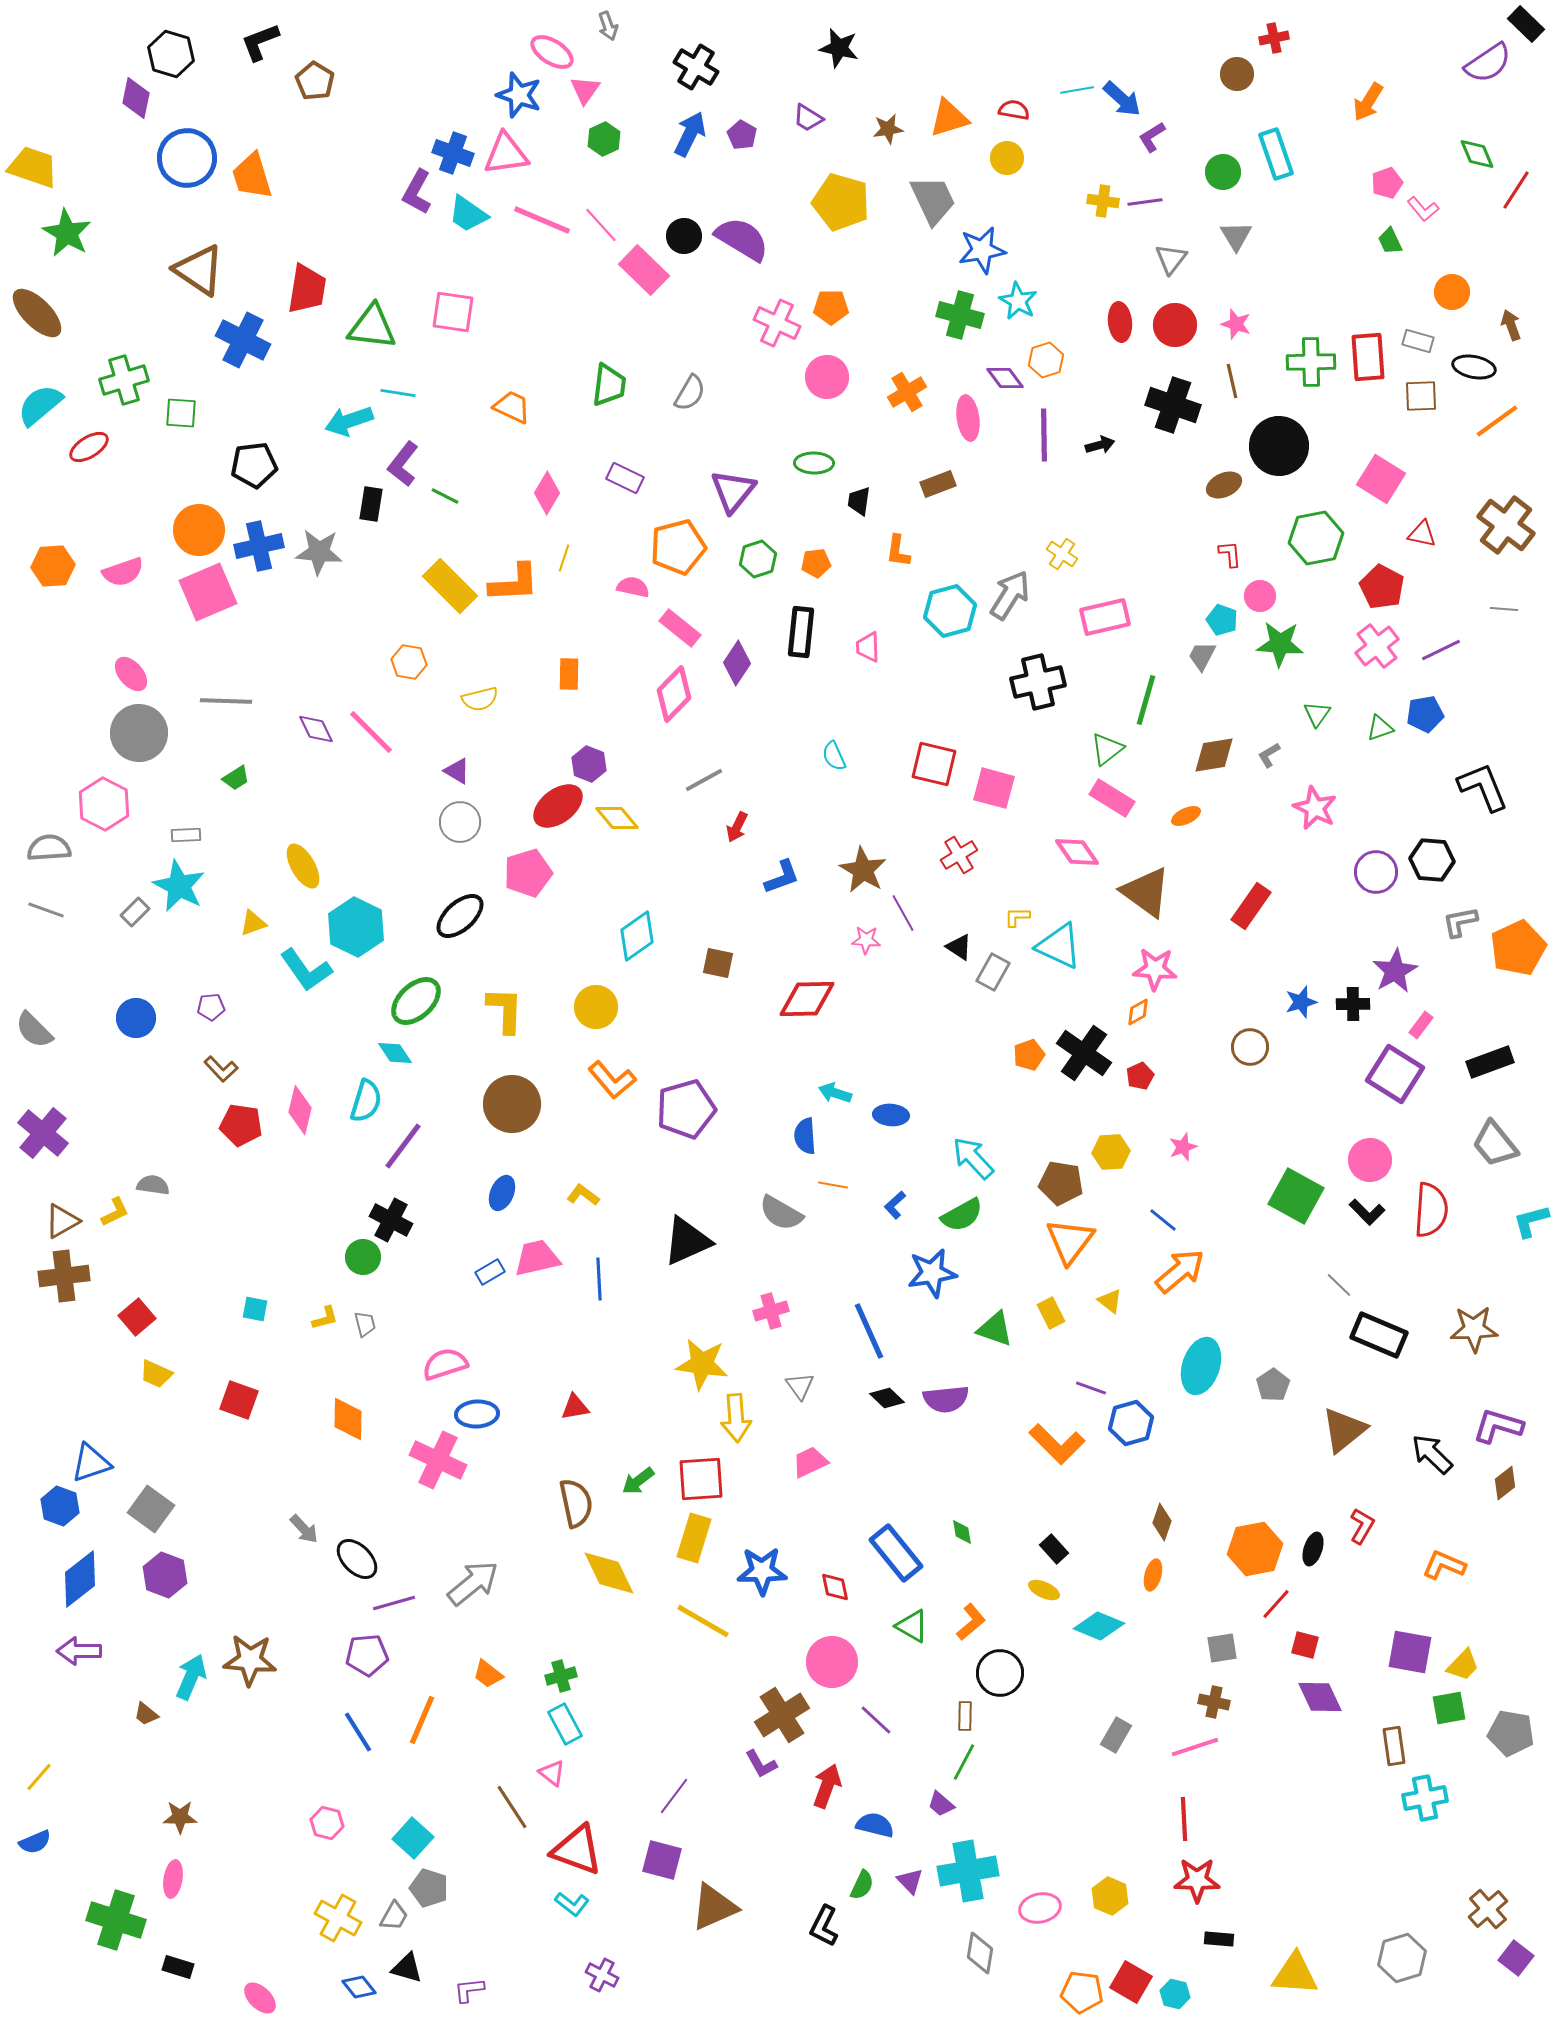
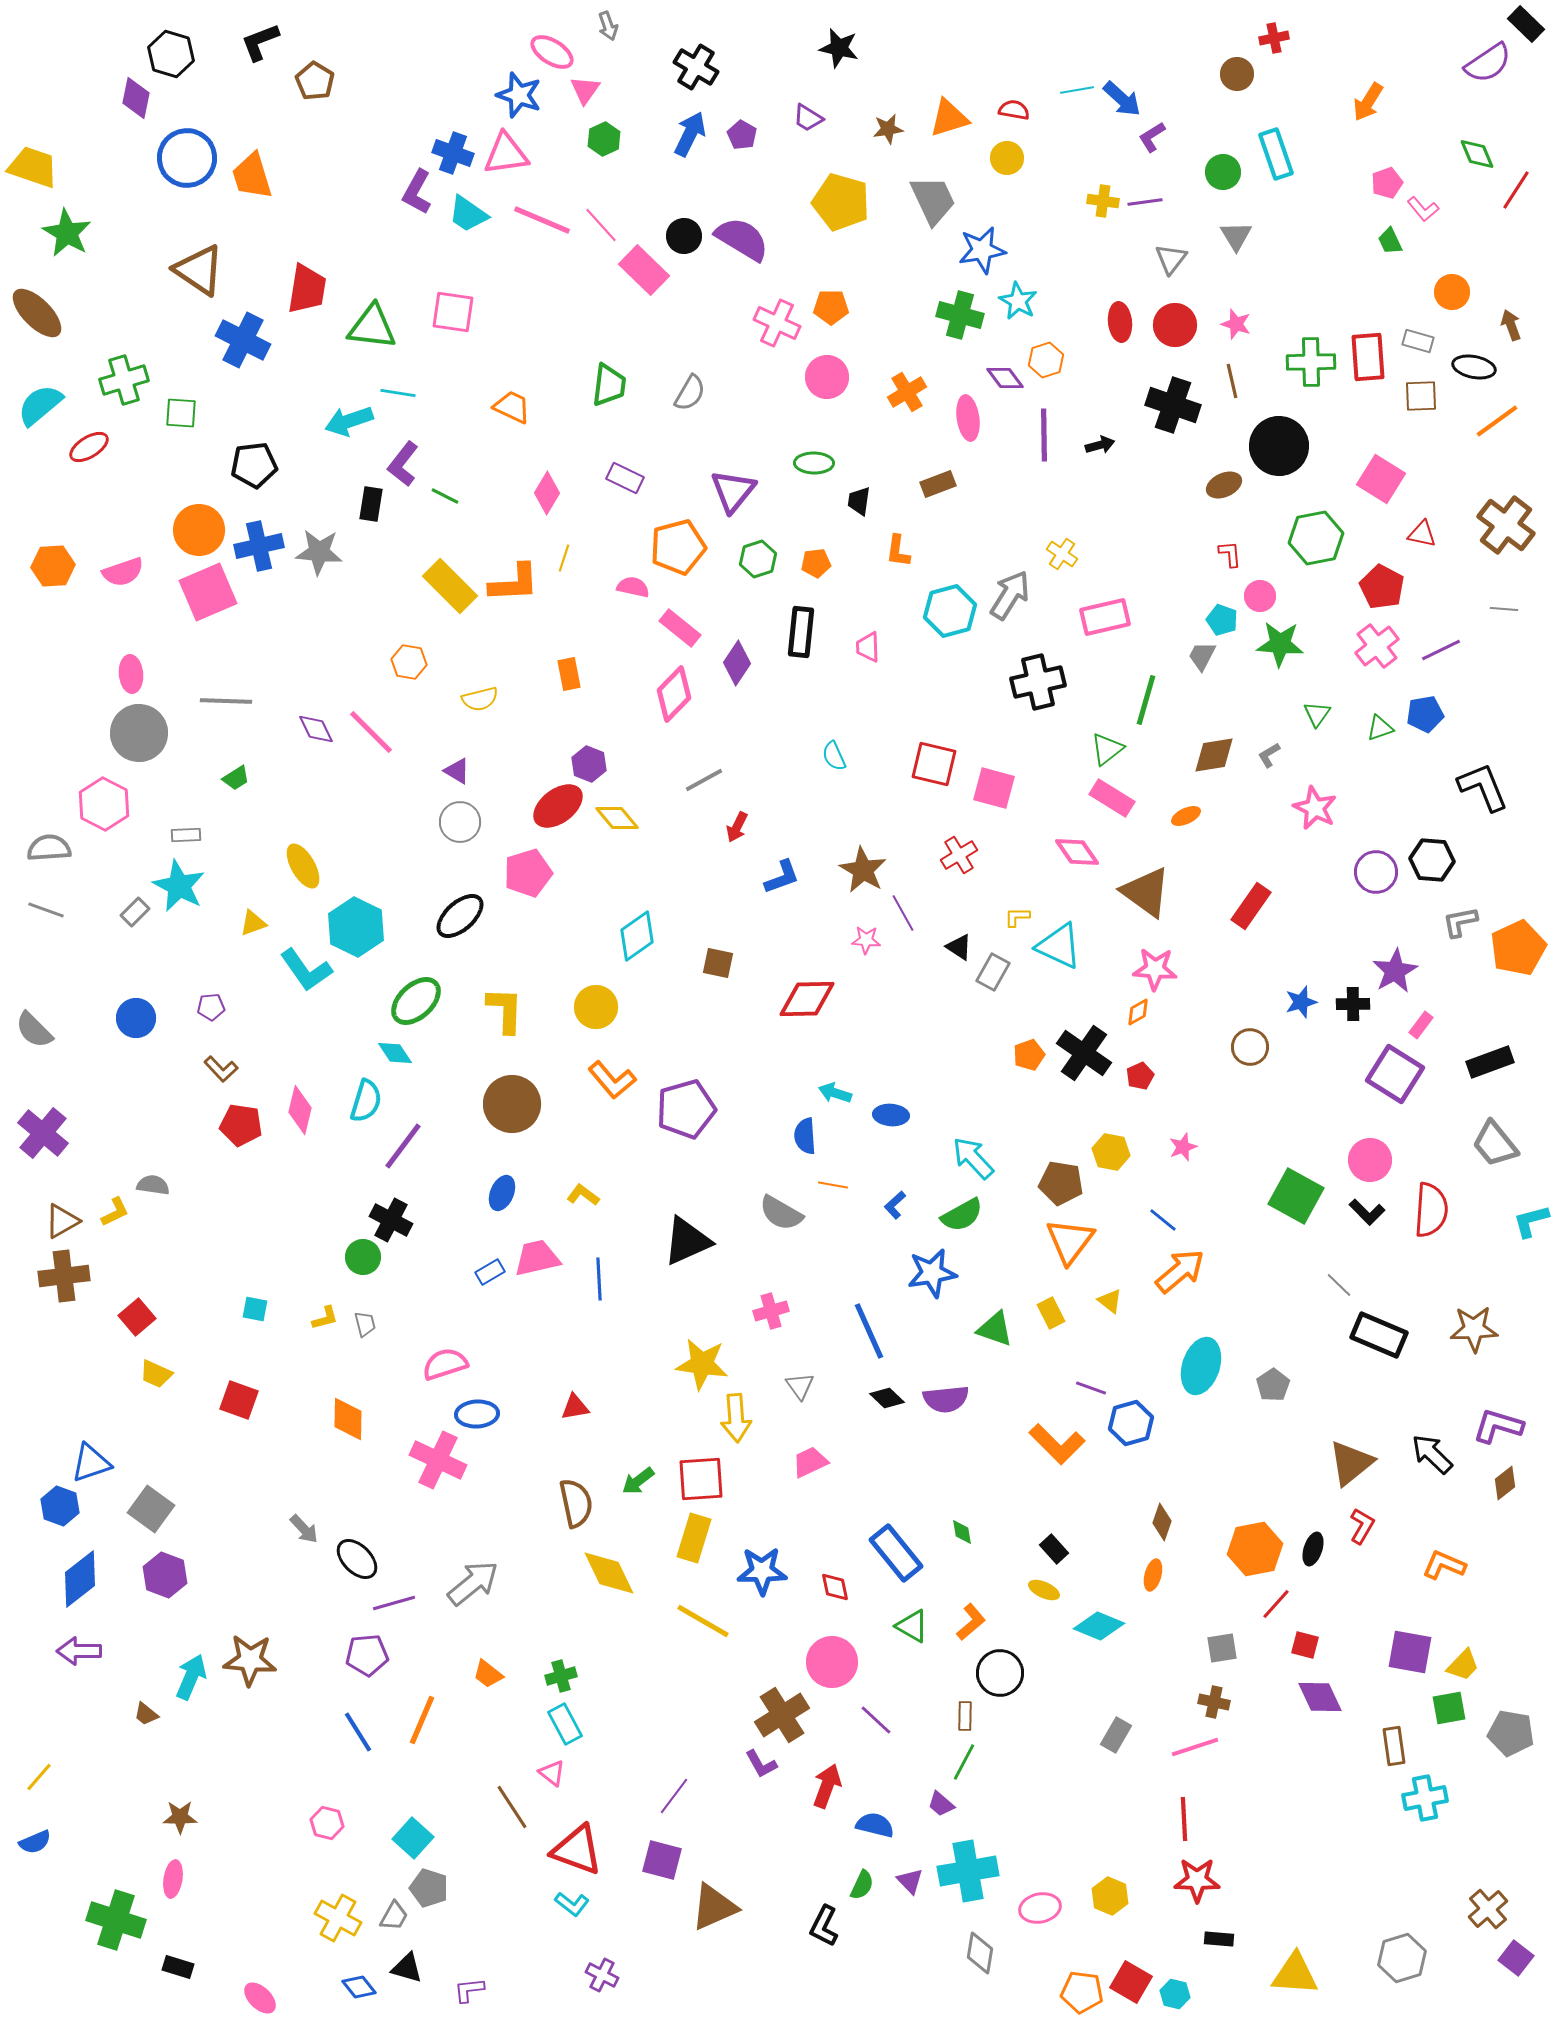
pink ellipse at (131, 674): rotated 36 degrees clockwise
orange rectangle at (569, 674): rotated 12 degrees counterclockwise
yellow hexagon at (1111, 1152): rotated 15 degrees clockwise
brown triangle at (1344, 1430): moved 7 px right, 33 px down
